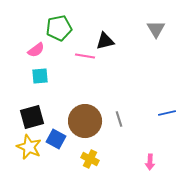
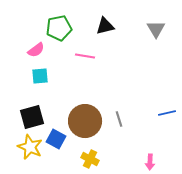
black triangle: moved 15 px up
yellow star: moved 1 px right
